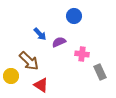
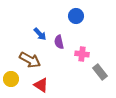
blue circle: moved 2 px right
purple semicircle: rotated 80 degrees counterclockwise
brown arrow: moved 1 px right, 1 px up; rotated 15 degrees counterclockwise
gray rectangle: rotated 14 degrees counterclockwise
yellow circle: moved 3 px down
